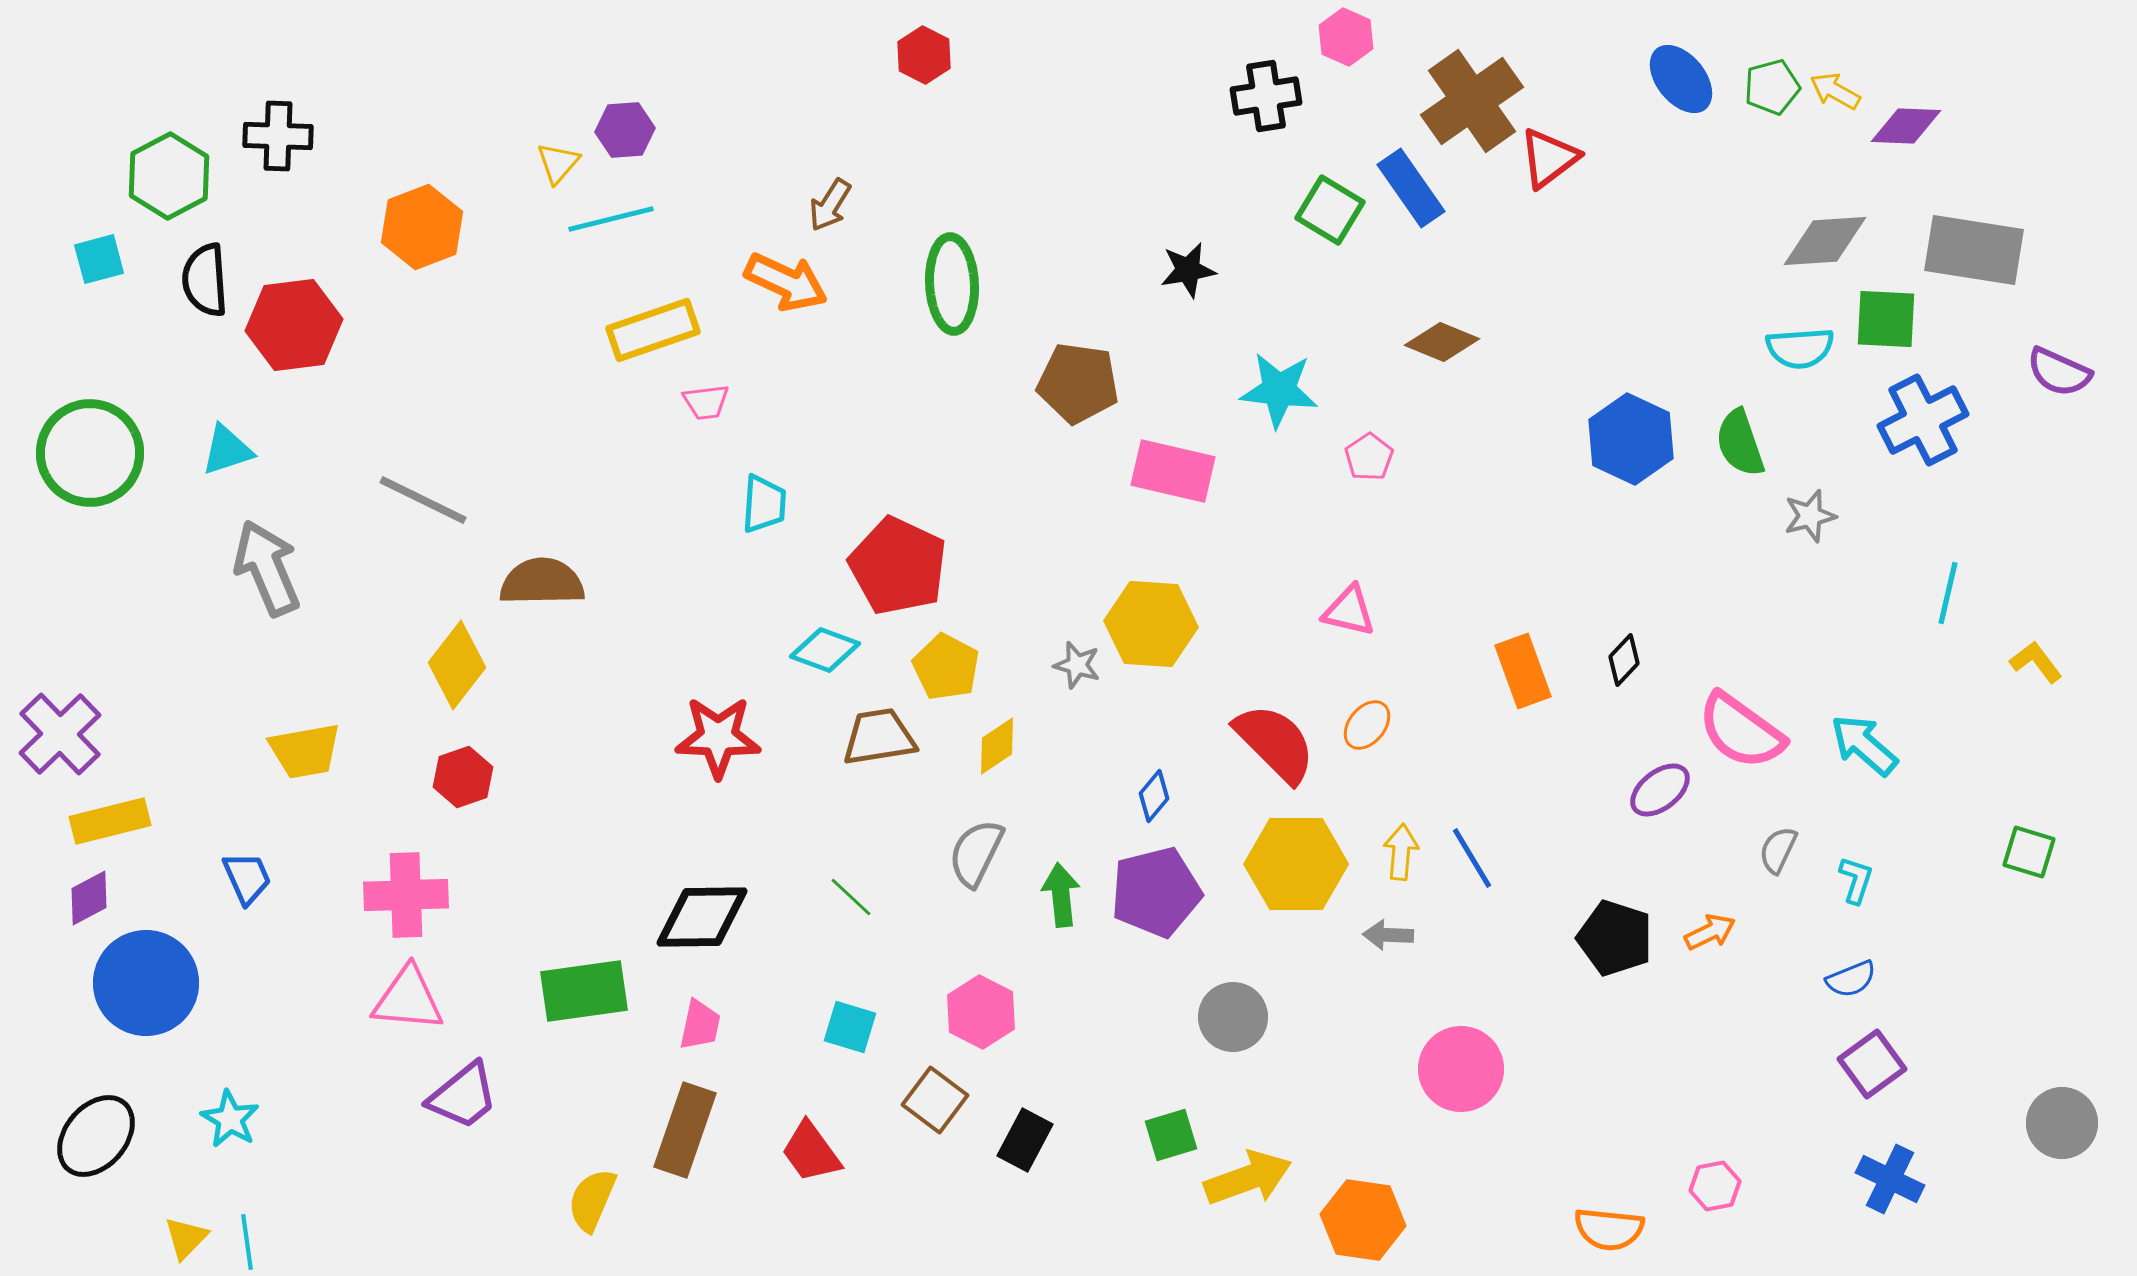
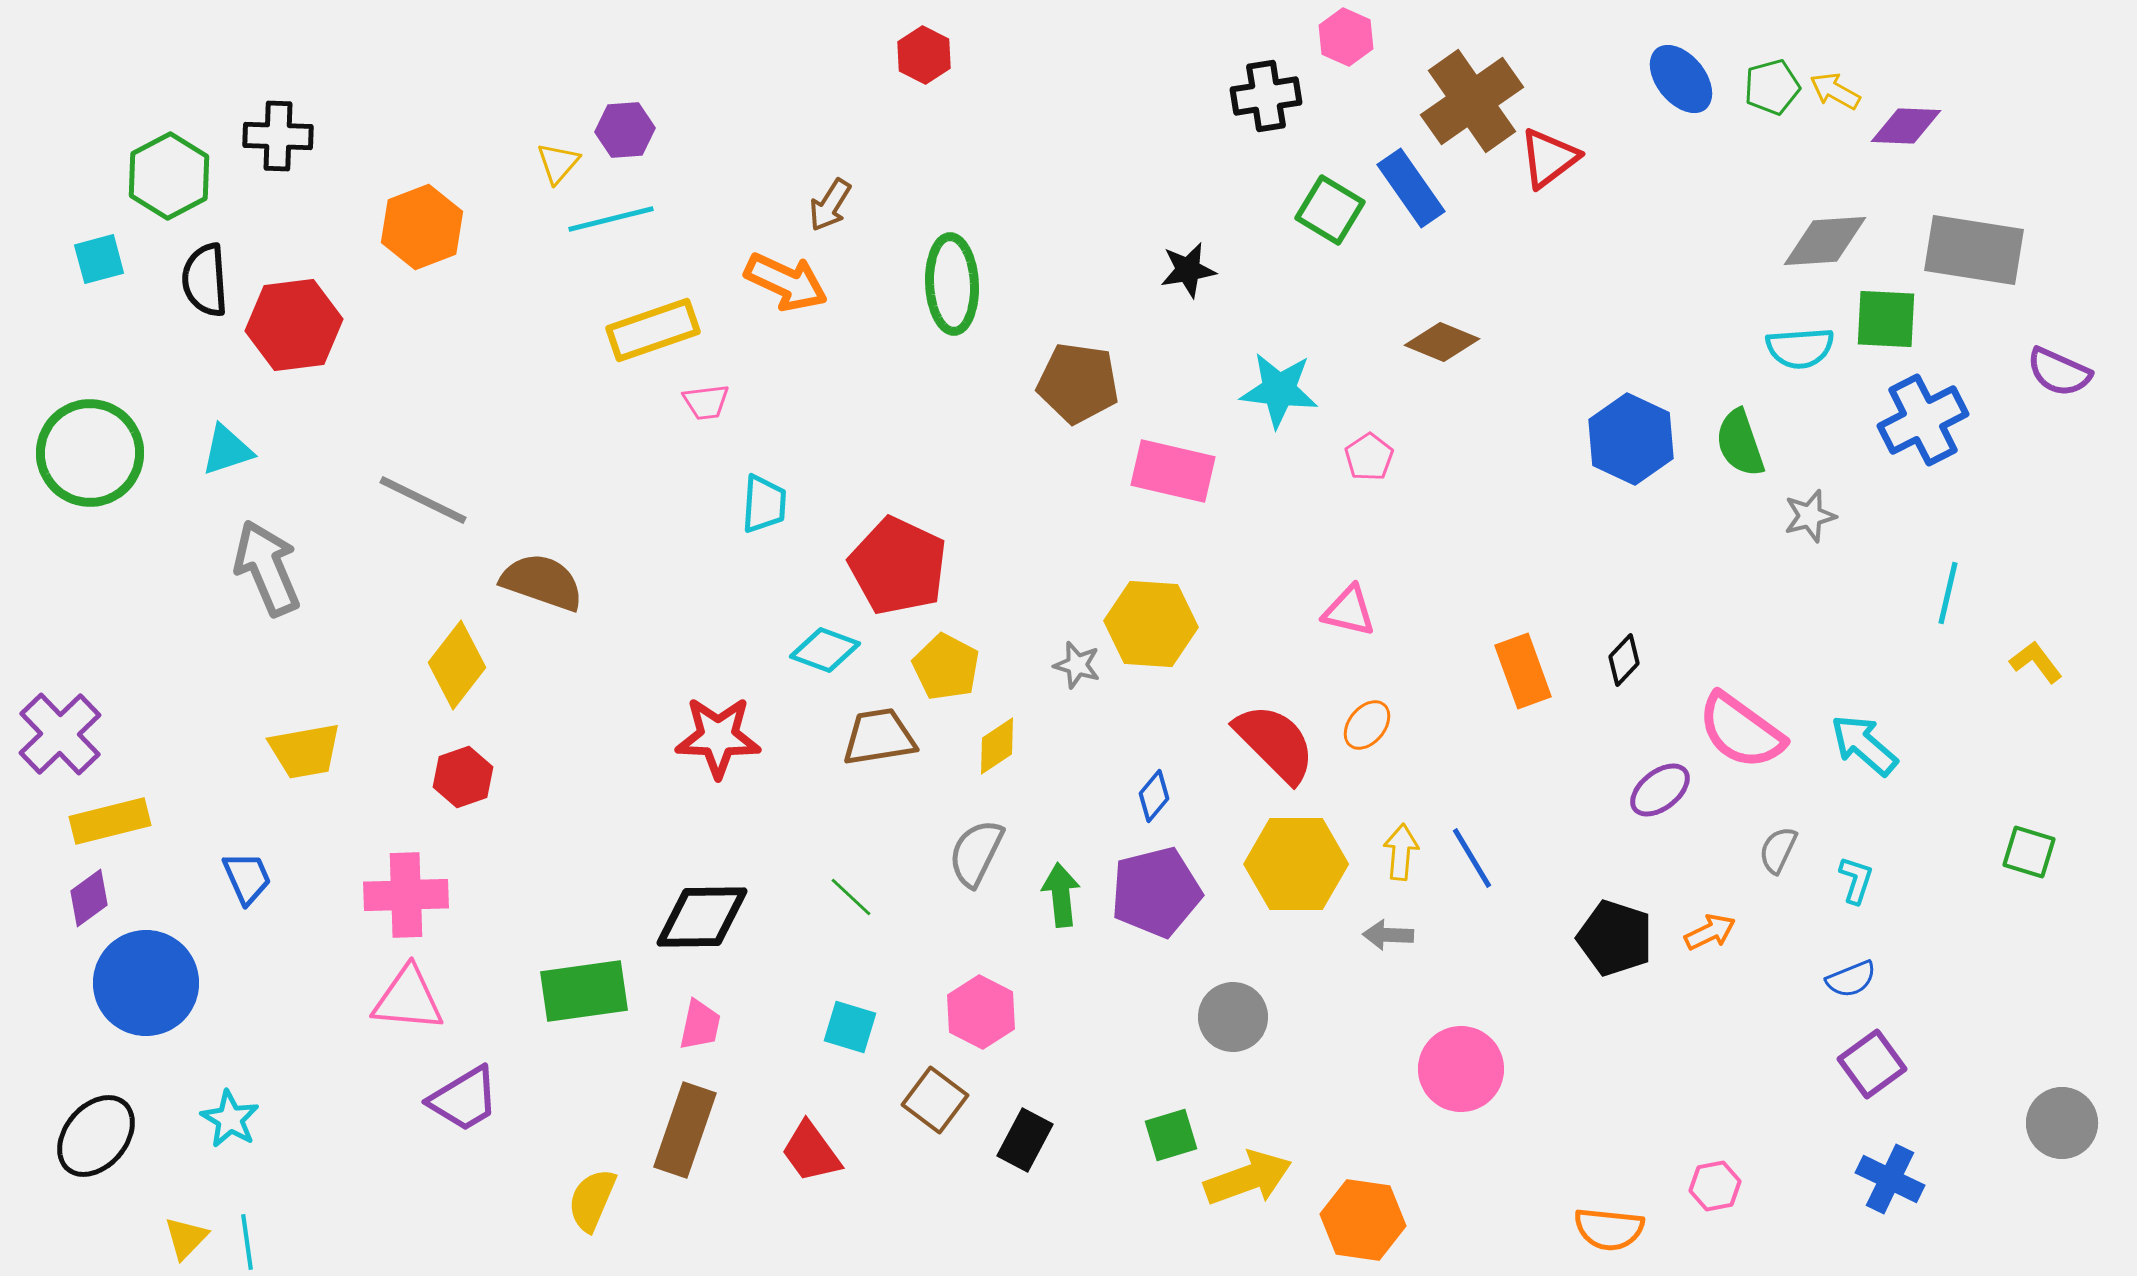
brown semicircle at (542, 582): rotated 20 degrees clockwise
purple diamond at (89, 898): rotated 8 degrees counterclockwise
purple trapezoid at (463, 1096): moved 1 px right, 3 px down; rotated 8 degrees clockwise
